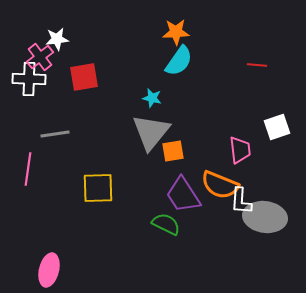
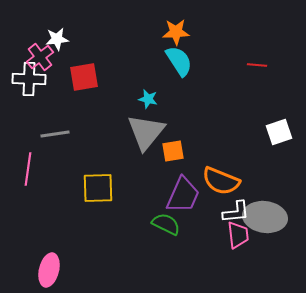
cyan semicircle: rotated 68 degrees counterclockwise
cyan star: moved 4 px left, 1 px down
white square: moved 2 px right, 5 px down
gray triangle: moved 5 px left
pink trapezoid: moved 2 px left, 85 px down
orange semicircle: moved 1 px right, 4 px up
purple trapezoid: rotated 123 degrees counterclockwise
white L-shape: moved 5 px left, 11 px down; rotated 100 degrees counterclockwise
